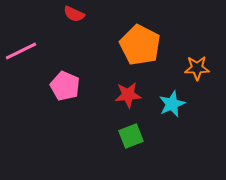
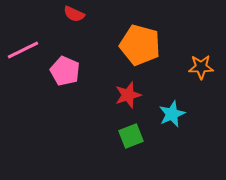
orange pentagon: rotated 12 degrees counterclockwise
pink line: moved 2 px right, 1 px up
orange star: moved 4 px right, 1 px up
pink pentagon: moved 15 px up
red star: rotated 12 degrees counterclockwise
cyan star: moved 10 px down
